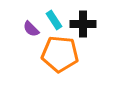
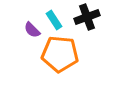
black cross: moved 4 px right, 7 px up; rotated 20 degrees counterclockwise
purple semicircle: moved 1 px right, 1 px down
